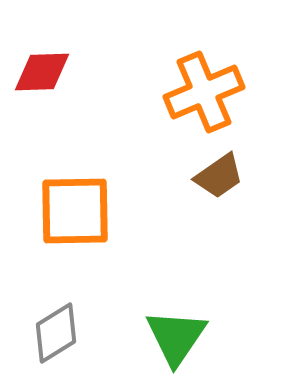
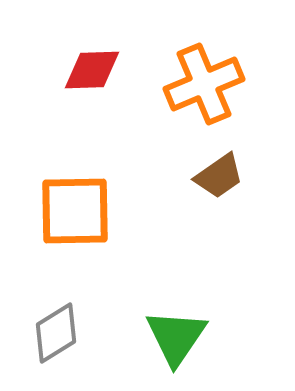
red diamond: moved 50 px right, 2 px up
orange cross: moved 8 px up
